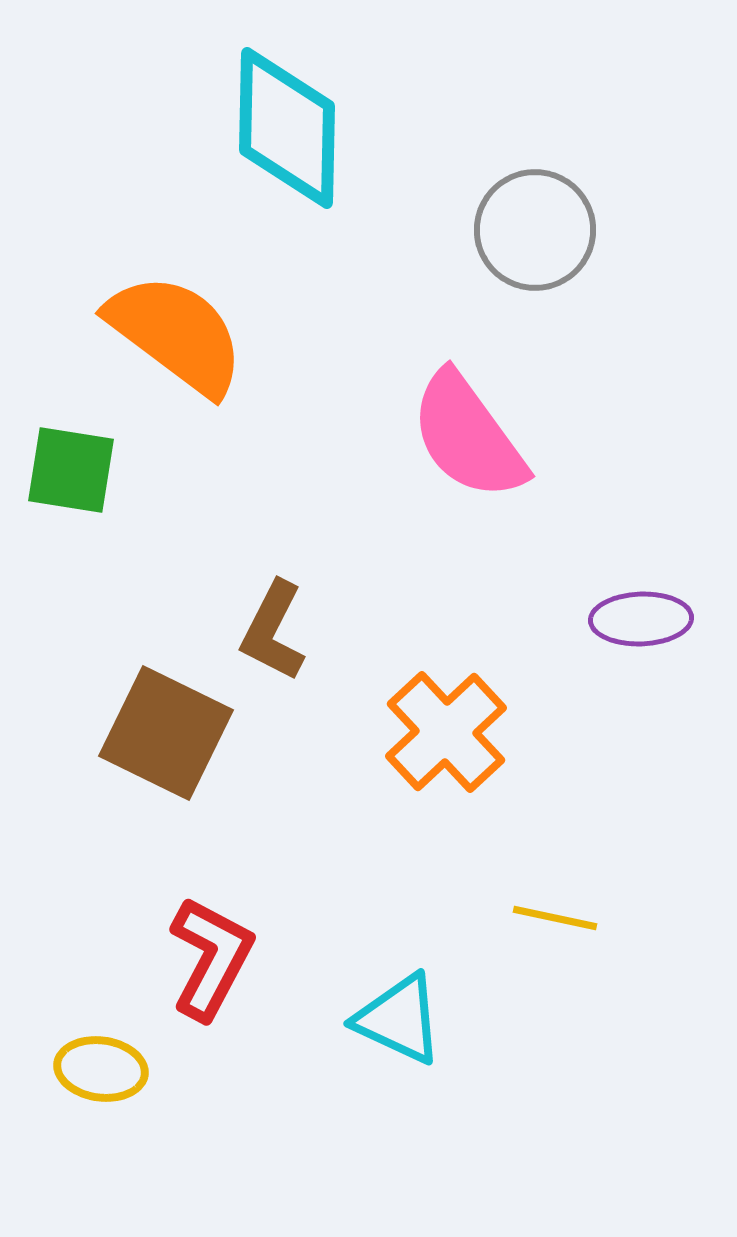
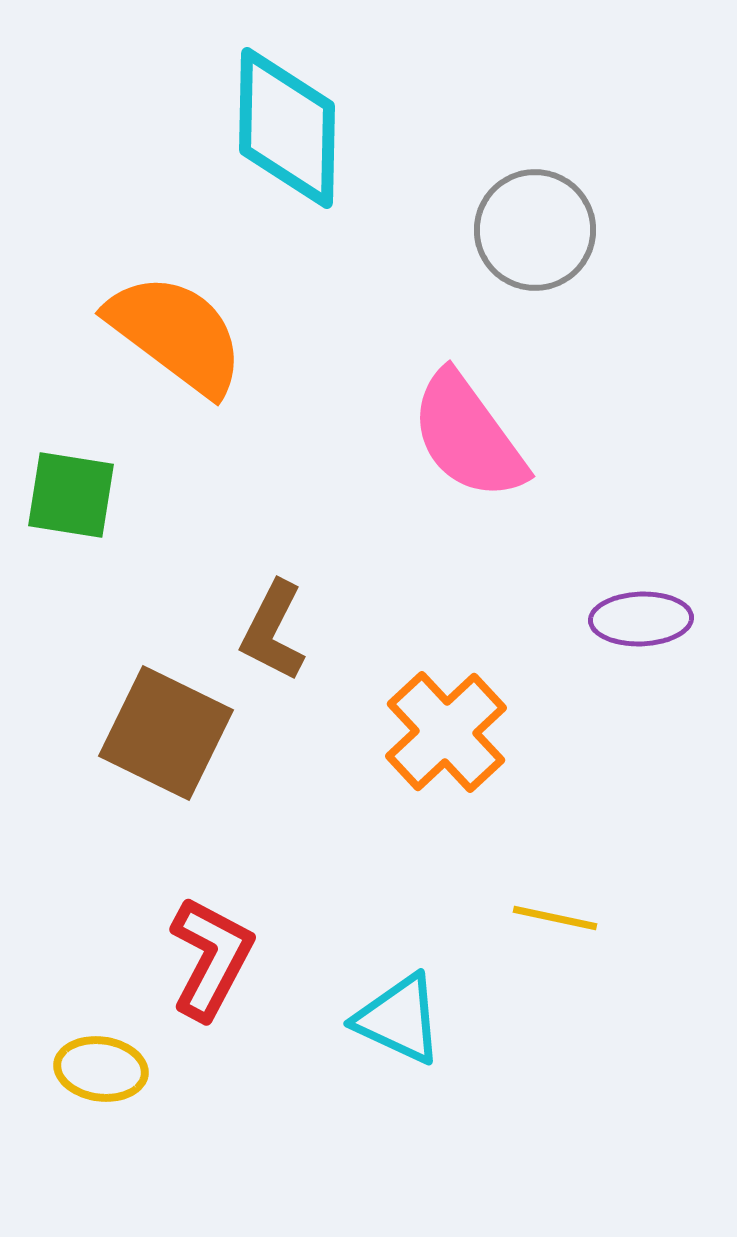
green square: moved 25 px down
